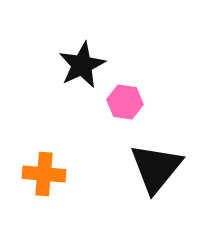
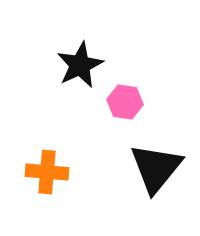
black star: moved 2 px left
orange cross: moved 3 px right, 2 px up
